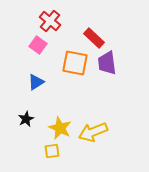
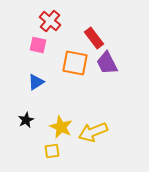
red rectangle: rotated 10 degrees clockwise
pink square: rotated 24 degrees counterclockwise
purple trapezoid: rotated 20 degrees counterclockwise
black star: moved 1 px down
yellow star: moved 1 px right, 1 px up
